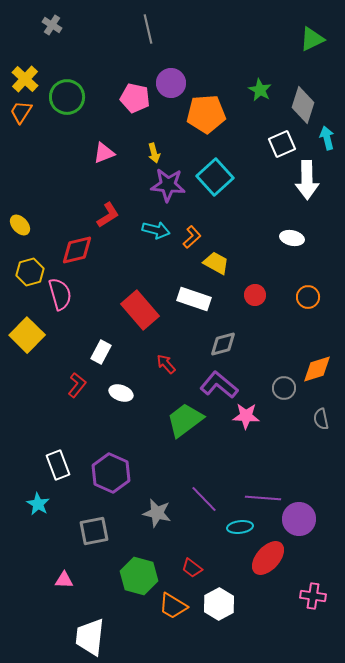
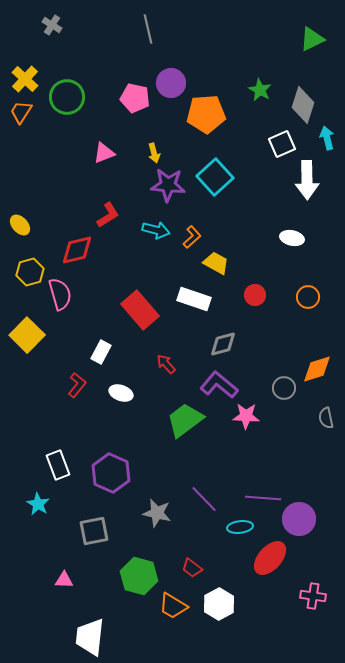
gray semicircle at (321, 419): moved 5 px right, 1 px up
red ellipse at (268, 558): moved 2 px right
